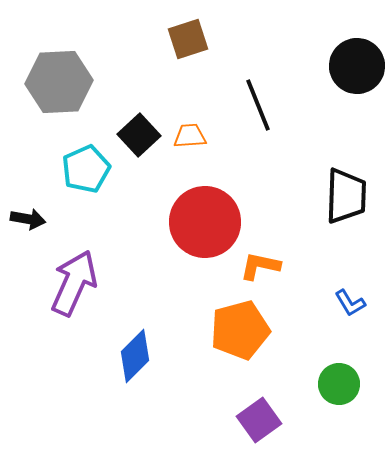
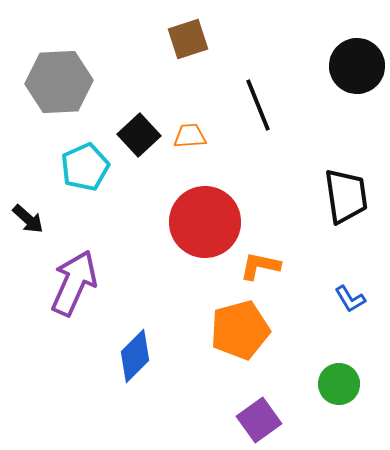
cyan pentagon: moved 1 px left, 2 px up
black trapezoid: rotated 10 degrees counterclockwise
black arrow: rotated 32 degrees clockwise
blue L-shape: moved 4 px up
